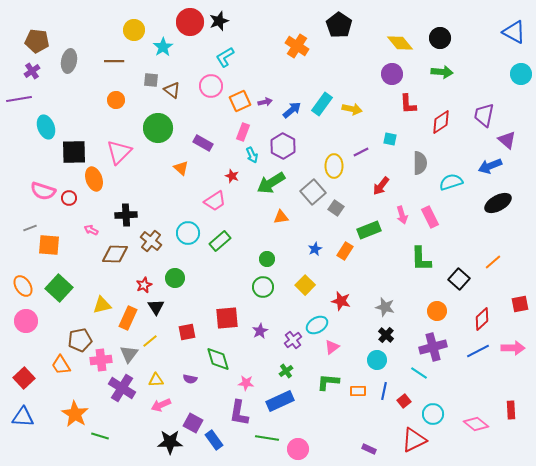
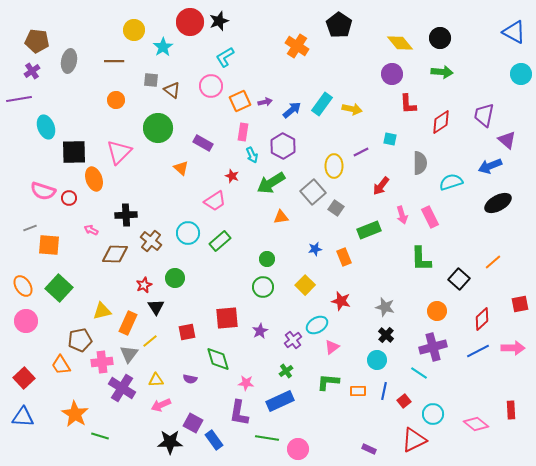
pink rectangle at (243, 132): rotated 12 degrees counterclockwise
blue star at (315, 249): rotated 16 degrees clockwise
orange rectangle at (345, 251): moved 1 px left, 6 px down; rotated 54 degrees counterclockwise
yellow triangle at (102, 305): moved 6 px down
orange rectangle at (128, 318): moved 5 px down
pink cross at (101, 360): moved 1 px right, 2 px down
